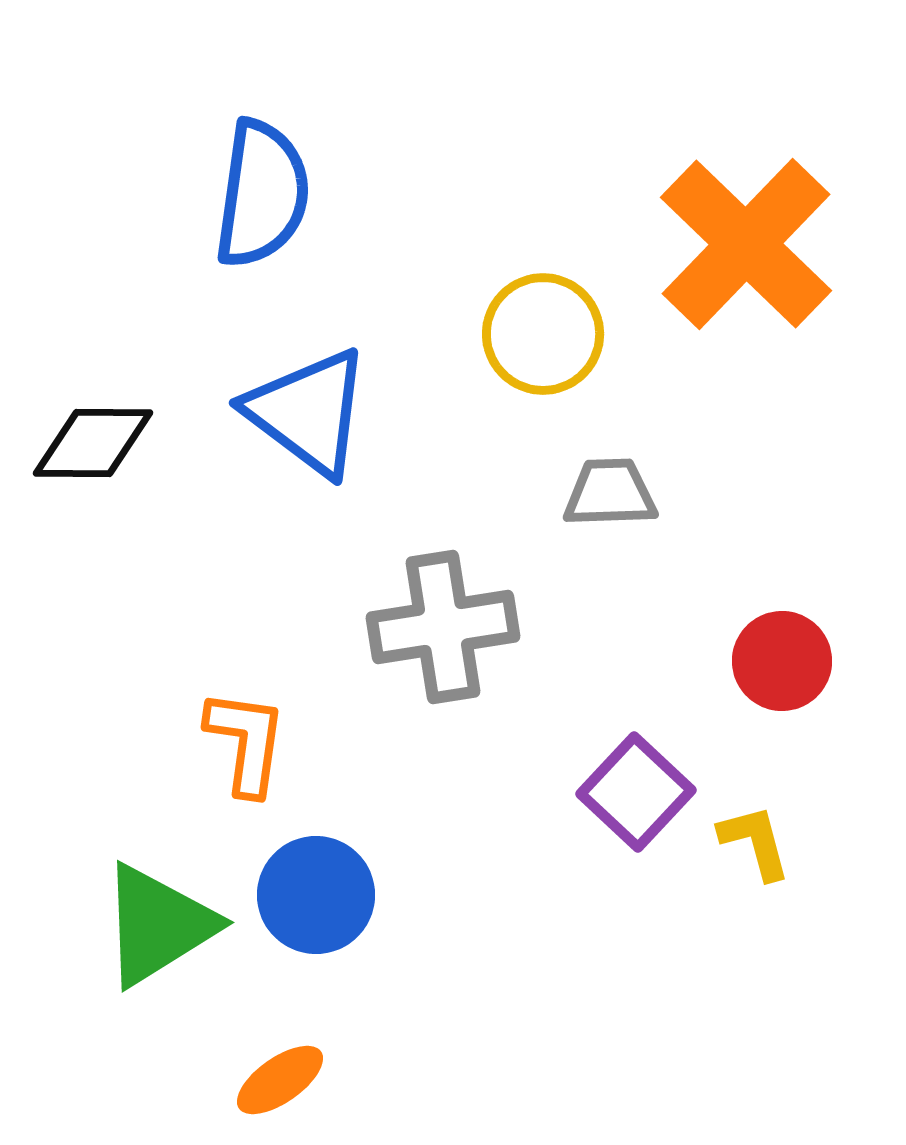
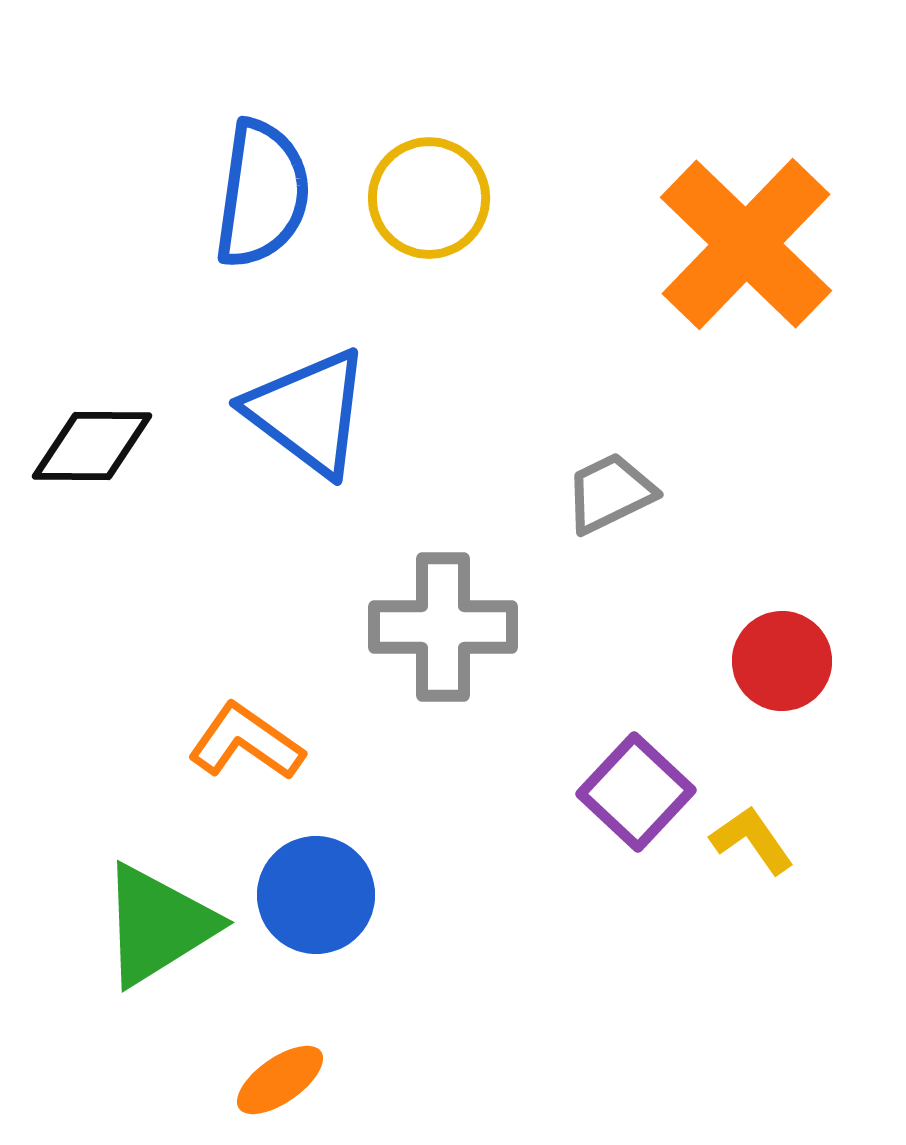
yellow circle: moved 114 px left, 136 px up
black diamond: moved 1 px left, 3 px down
gray trapezoid: rotated 24 degrees counterclockwise
gray cross: rotated 9 degrees clockwise
orange L-shape: rotated 63 degrees counterclockwise
yellow L-shape: moved 3 px left, 2 px up; rotated 20 degrees counterclockwise
